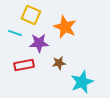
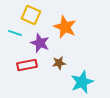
purple star: moved 1 px right; rotated 24 degrees clockwise
red rectangle: moved 3 px right
